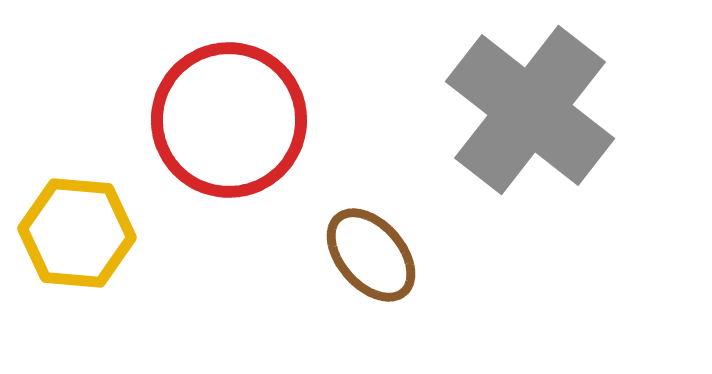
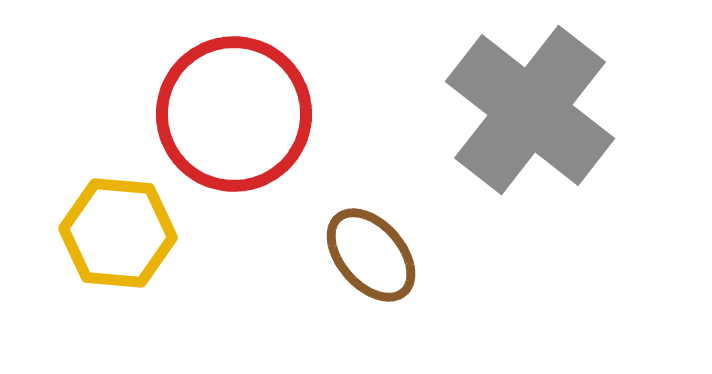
red circle: moved 5 px right, 6 px up
yellow hexagon: moved 41 px right
